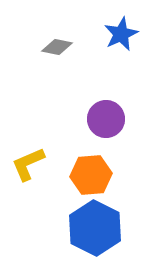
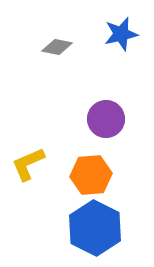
blue star: rotated 12 degrees clockwise
